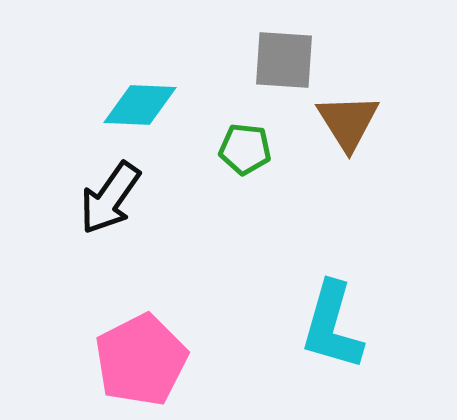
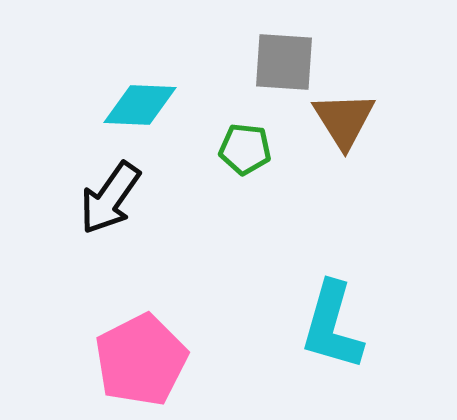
gray square: moved 2 px down
brown triangle: moved 4 px left, 2 px up
